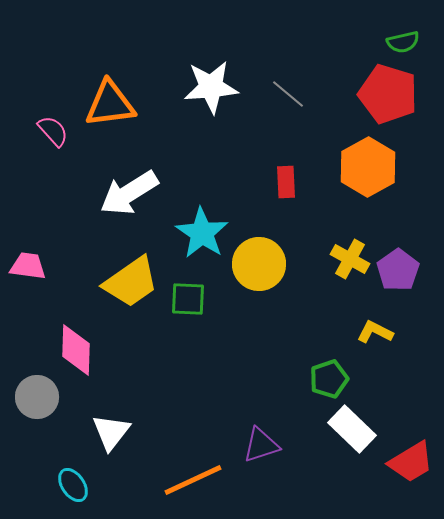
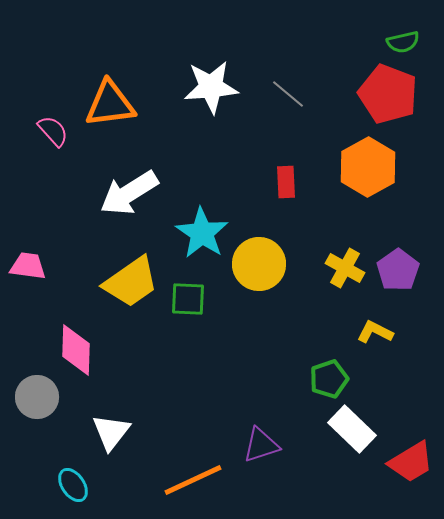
red pentagon: rotated 4 degrees clockwise
yellow cross: moved 5 px left, 9 px down
